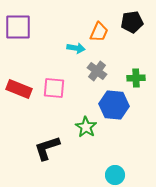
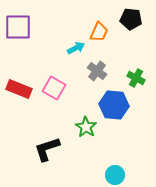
black pentagon: moved 1 px left, 3 px up; rotated 15 degrees clockwise
cyan arrow: rotated 36 degrees counterclockwise
green cross: rotated 30 degrees clockwise
pink square: rotated 25 degrees clockwise
black L-shape: moved 1 px down
